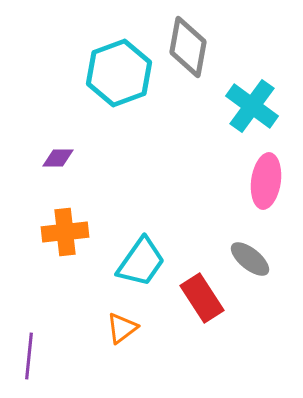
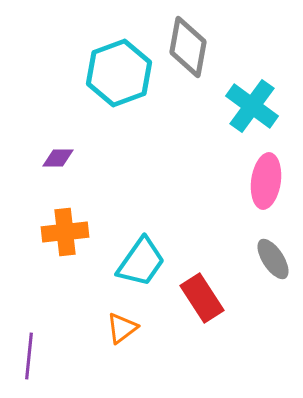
gray ellipse: moved 23 px right; rotated 18 degrees clockwise
